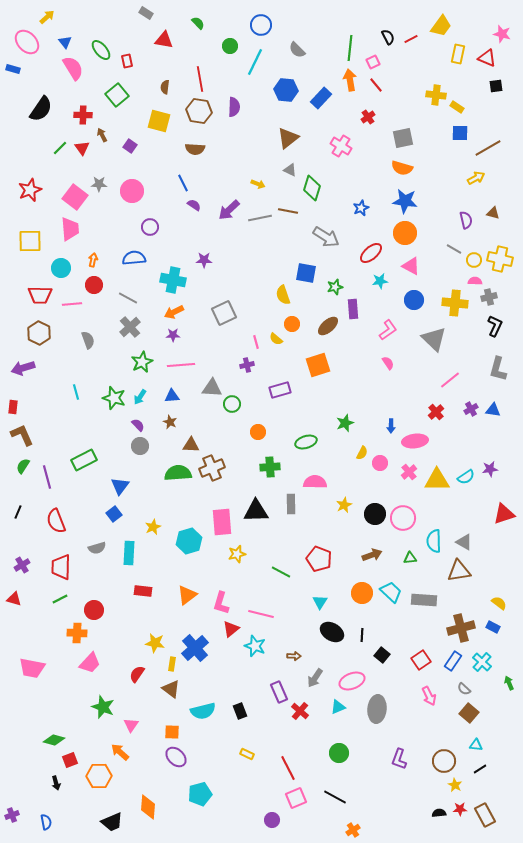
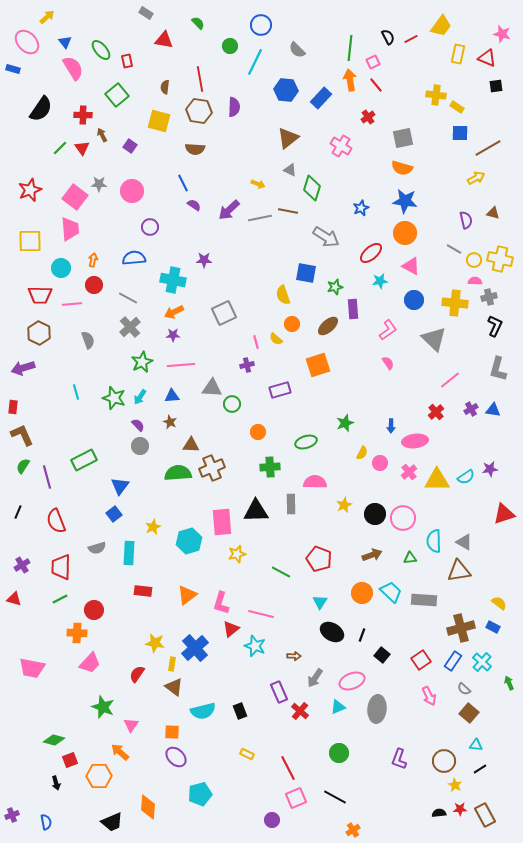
black line at (362, 635): rotated 16 degrees clockwise
brown triangle at (171, 689): moved 3 px right, 2 px up
